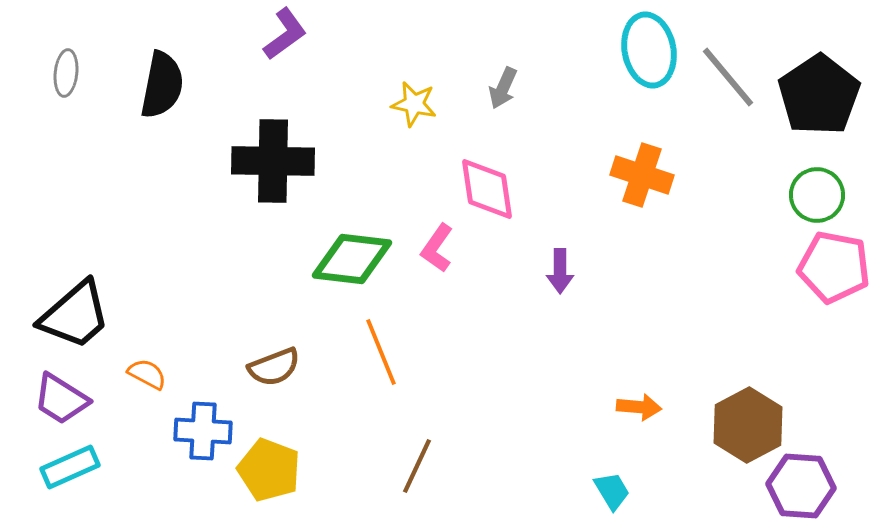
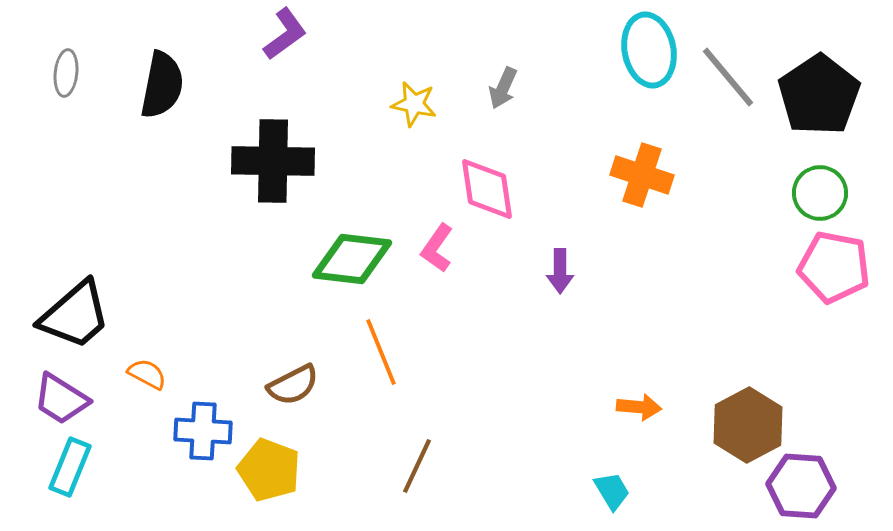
green circle: moved 3 px right, 2 px up
brown semicircle: moved 19 px right, 18 px down; rotated 6 degrees counterclockwise
cyan rectangle: rotated 44 degrees counterclockwise
